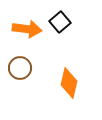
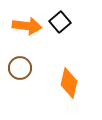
orange arrow: moved 3 px up
